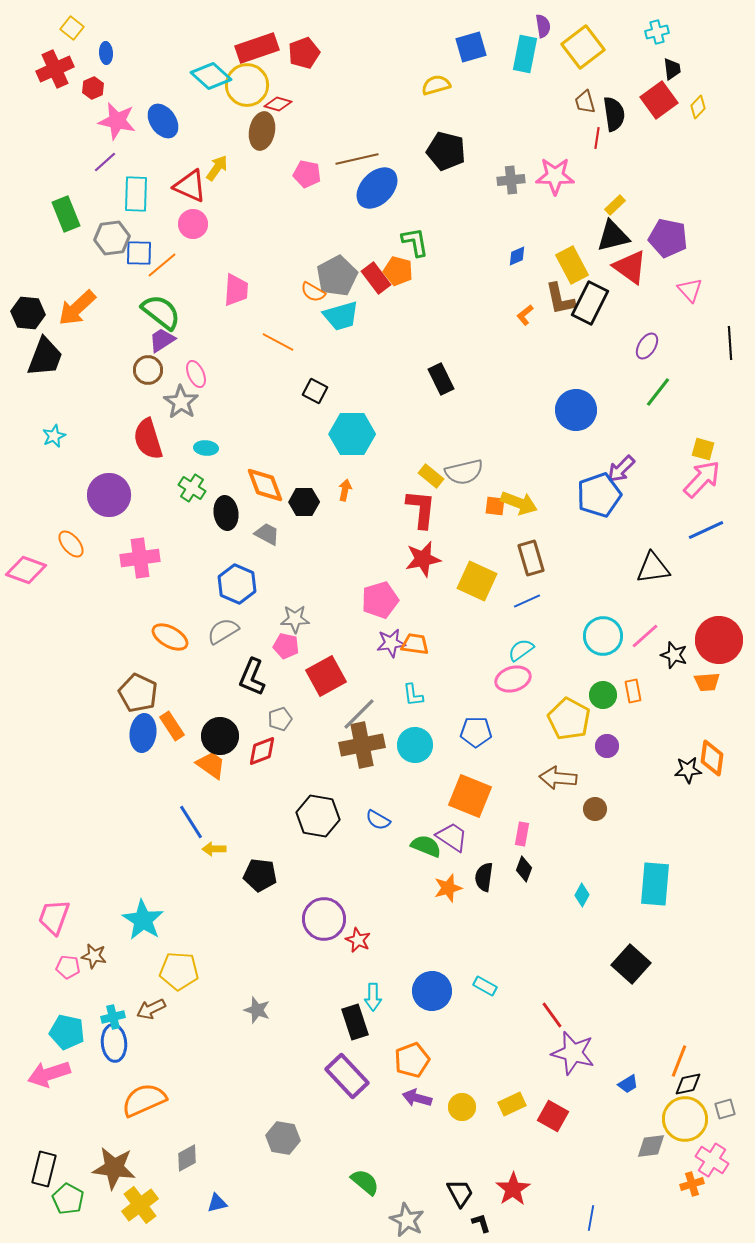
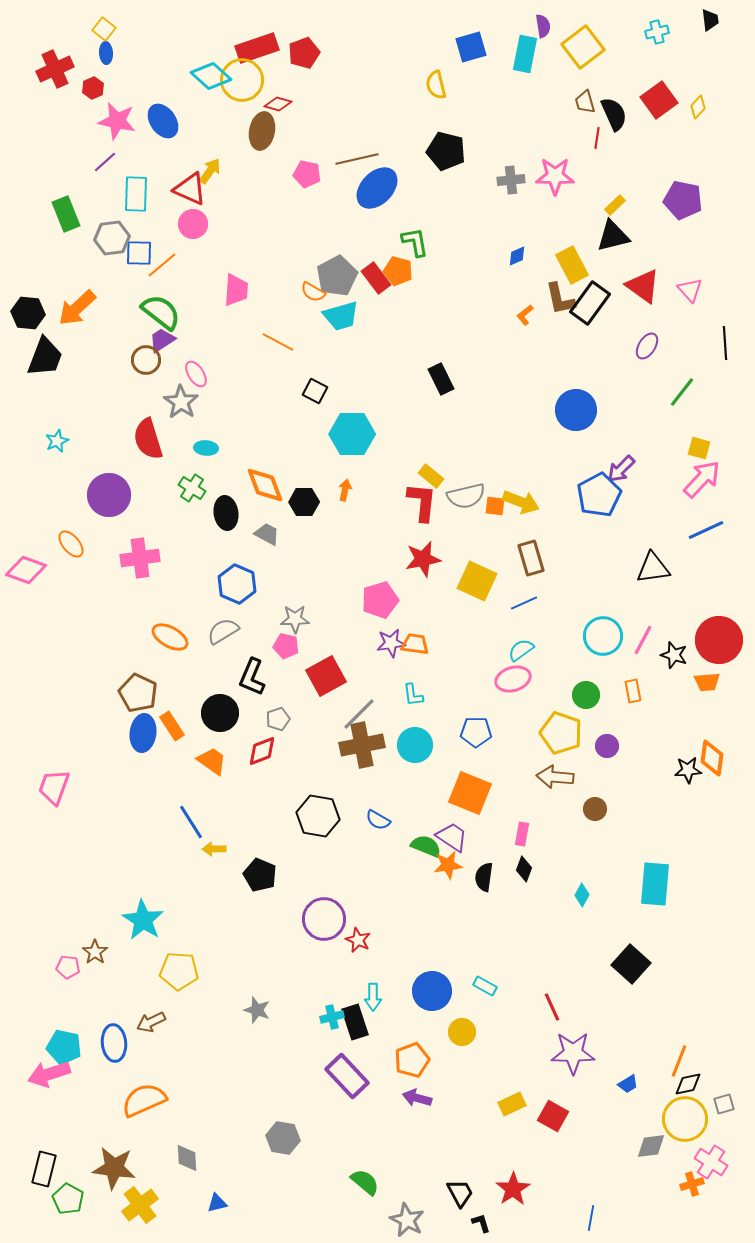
yellow square at (72, 28): moved 32 px right, 1 px down
black trapezoid at (672, 69): moved 38 px right, 49 px up
yellow circle at (247, 85): moved 5 px left, 5 px up
yellow semicircle at (436, 85): rotated 88 degrees counterclockwise
black semicircle at (614, 114): rotated 16 degrees counterclockwise
yellow arrow at (217, 168): moved 7 px left, 3 px down
red triangle at (190, 186): moved 3 px down
purple pentagon at (668, 238): moved 15 px right, 38 px up
red triangle at (630, 267): moved 13 px right, 19 px down
black rectangle at (590, 303): rotated 9 degrees clockwise
black line at (730, 343): moved 5 px left
brown circle at (148, 370): moved 2 px left, 10 px up
pink ellipse at (196, 374): rotated 8 degrees counterclockwise
green line at (658, 392): moved 24 px right
cyan star at (54, 436): moved 3 px right, 5 px down
yellow square at (703, 449): moved 4 px left, 1 px up
gray semicircle at (464, 472): moved 2 px right, 24 px down
blue pentagon at (599, 495): rotated 9 degrees counterclockwise
yellow arrow at (519, 503): moved 2 px right, 1 px up
red L-shape at (421, 509): moved 1 px right, 7 px up
blue line at (527, 601): moved 3 px left, 2 px down
pink line at (645, 636): moved 2 px left, 4 px down; rotated 20 degrees counterclockwise
green circle at (603, 695): moved 17 px left
gray pentagon at (280, 719): moved 2 px left
yellow pentagon at (569, 719): moved 8 px left, 14 px down; rotated 9 degrees counterclockwise
black circle at (220, 736): moved 23 px up
orange trapezoid at (211, 765): moved 1 px right, 4 px up
brown arrow at (558, 778): moved 3 px left, 1 px up
orange square at (470, 796): moved 3 px up
black pentagon at (260, 875): rotated 16 degrees clockwise
orange star at (448, 888): moved 23 px up; rotated 8 degrees clockwise
pink trapezoid at (54, 917): moved 130 px up
brown star at (94, 956): moved 1 px right, 4 px up; rotated 25 degrees clockwise
brown arrow at (151, 1009): moved 13 px down
red line at (552, 1015): moved 8 px up; rotated 12 degrees clockwise
cyan cross at (113, 1017): moved 219 px right
cyan pentagon at (67, 1032): moved 3 px left, 15 px down
purple star at (573, 1053): rotated 15 degrees counterclockwise
yellow circle at (462, 1107): moved 75 px up
gray square at (725, 1109): moved 1 px left, 5 px up
gray diamond at (187, 1158): rotated 64 degrees counterclockwise
pink cross at (712, 1160): moved 1 px left, 2 px down
